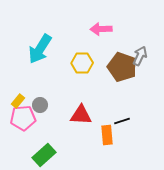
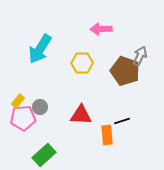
brown pentagon: moved 3 px right, 4 px down
gray circle: moved 2 px down
